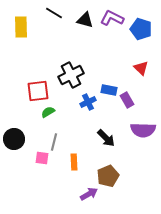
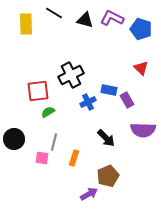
yellow rectangle: moved 5 px right, 3 px up
orange rectangle: moved 4 px up; rotated 21 degrees clockwise
